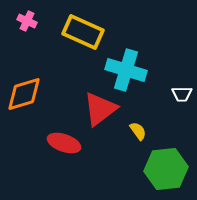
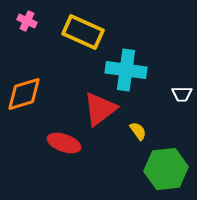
cyan cross: rotated 9 degrees counterclockwise
